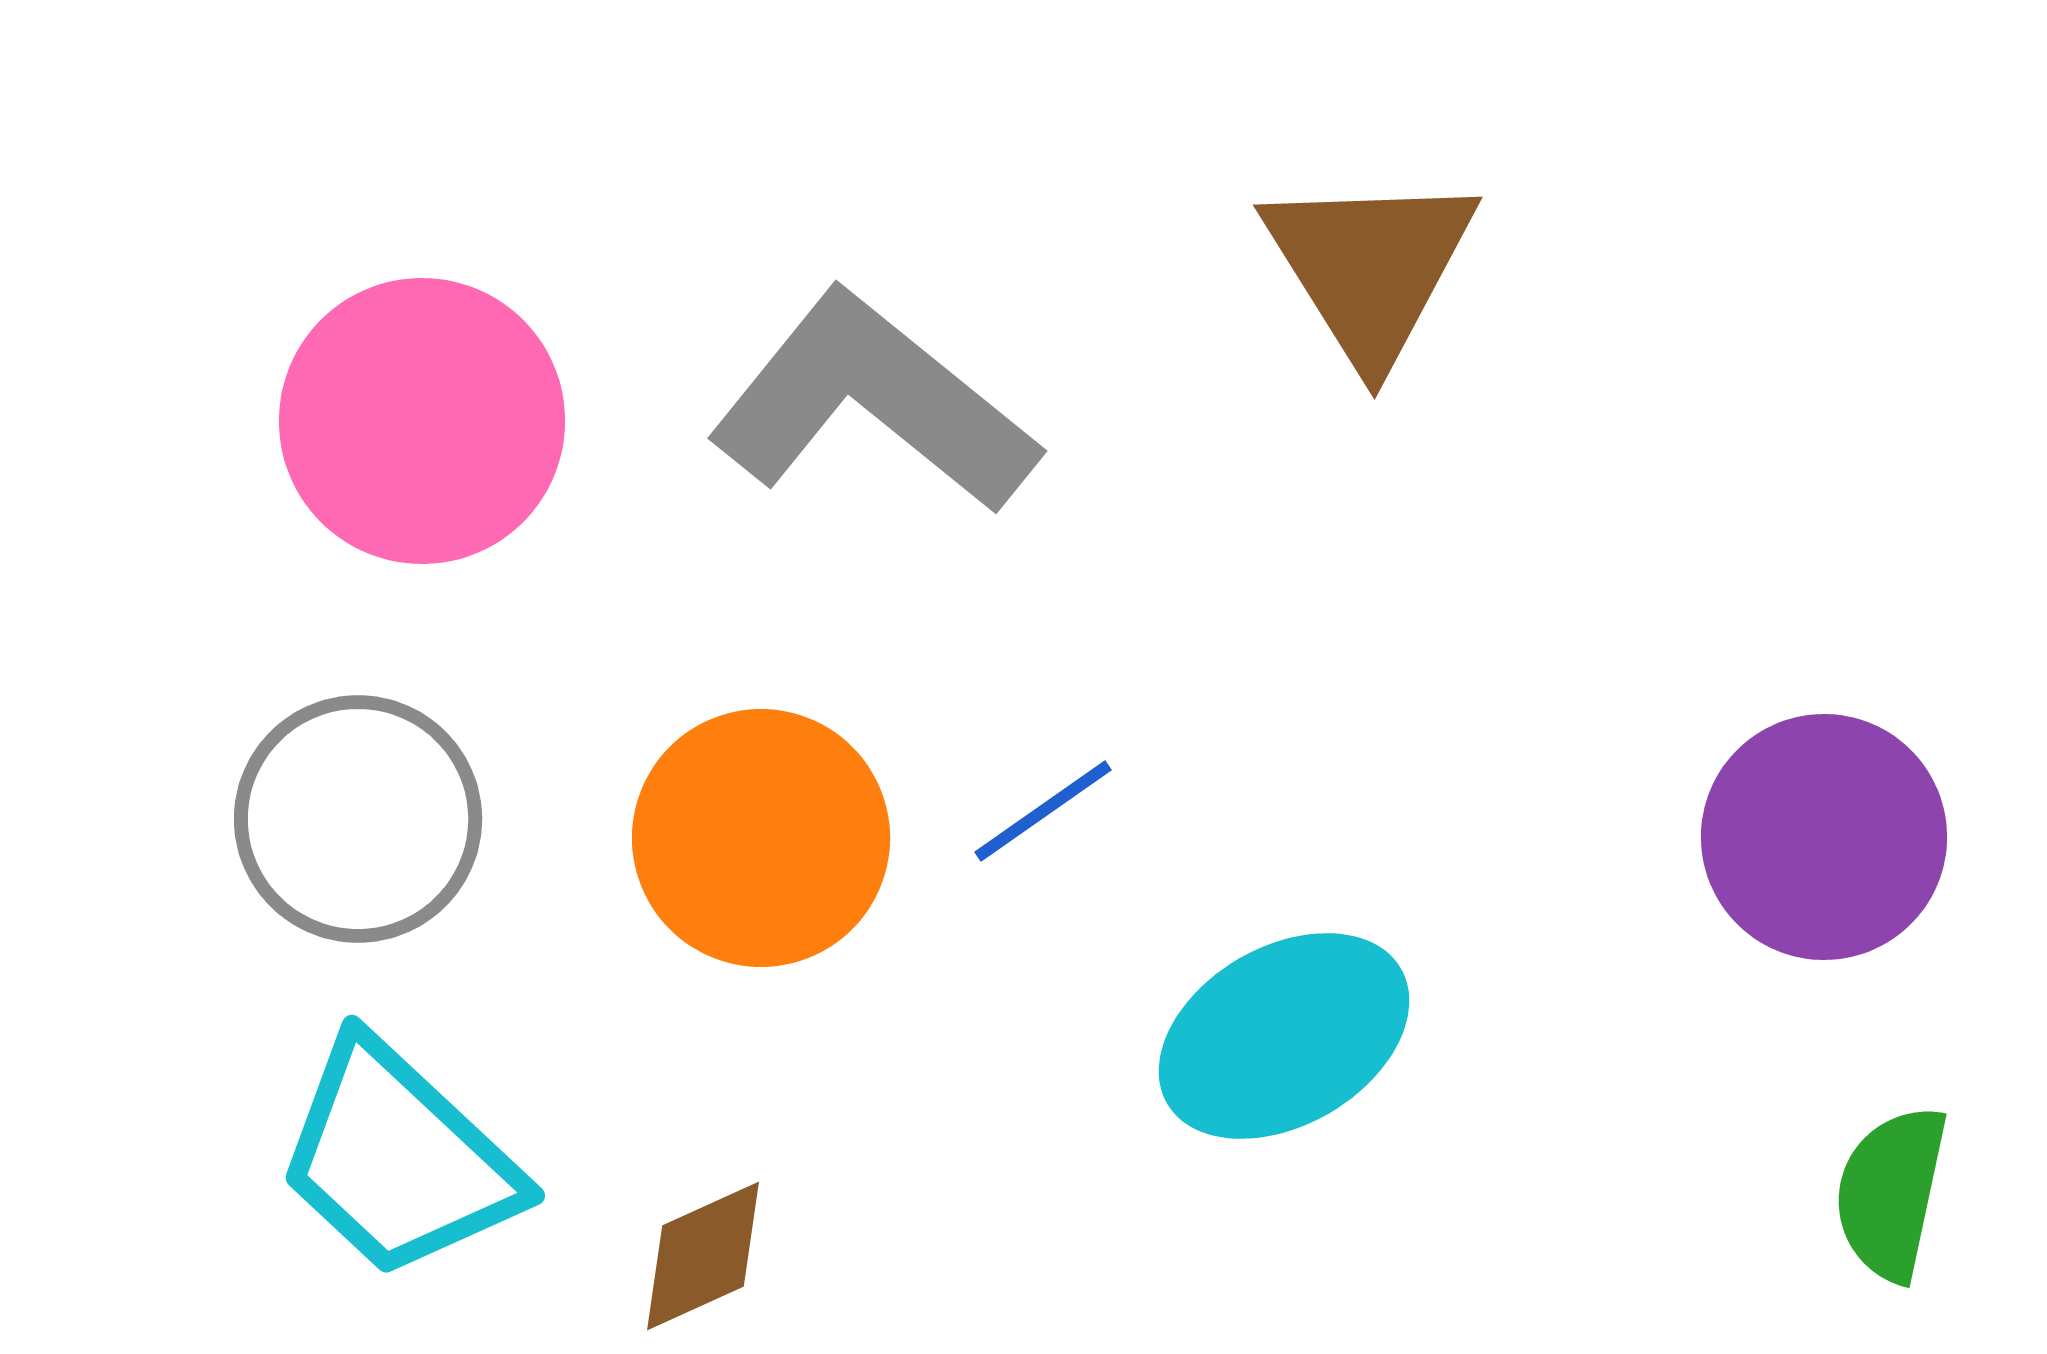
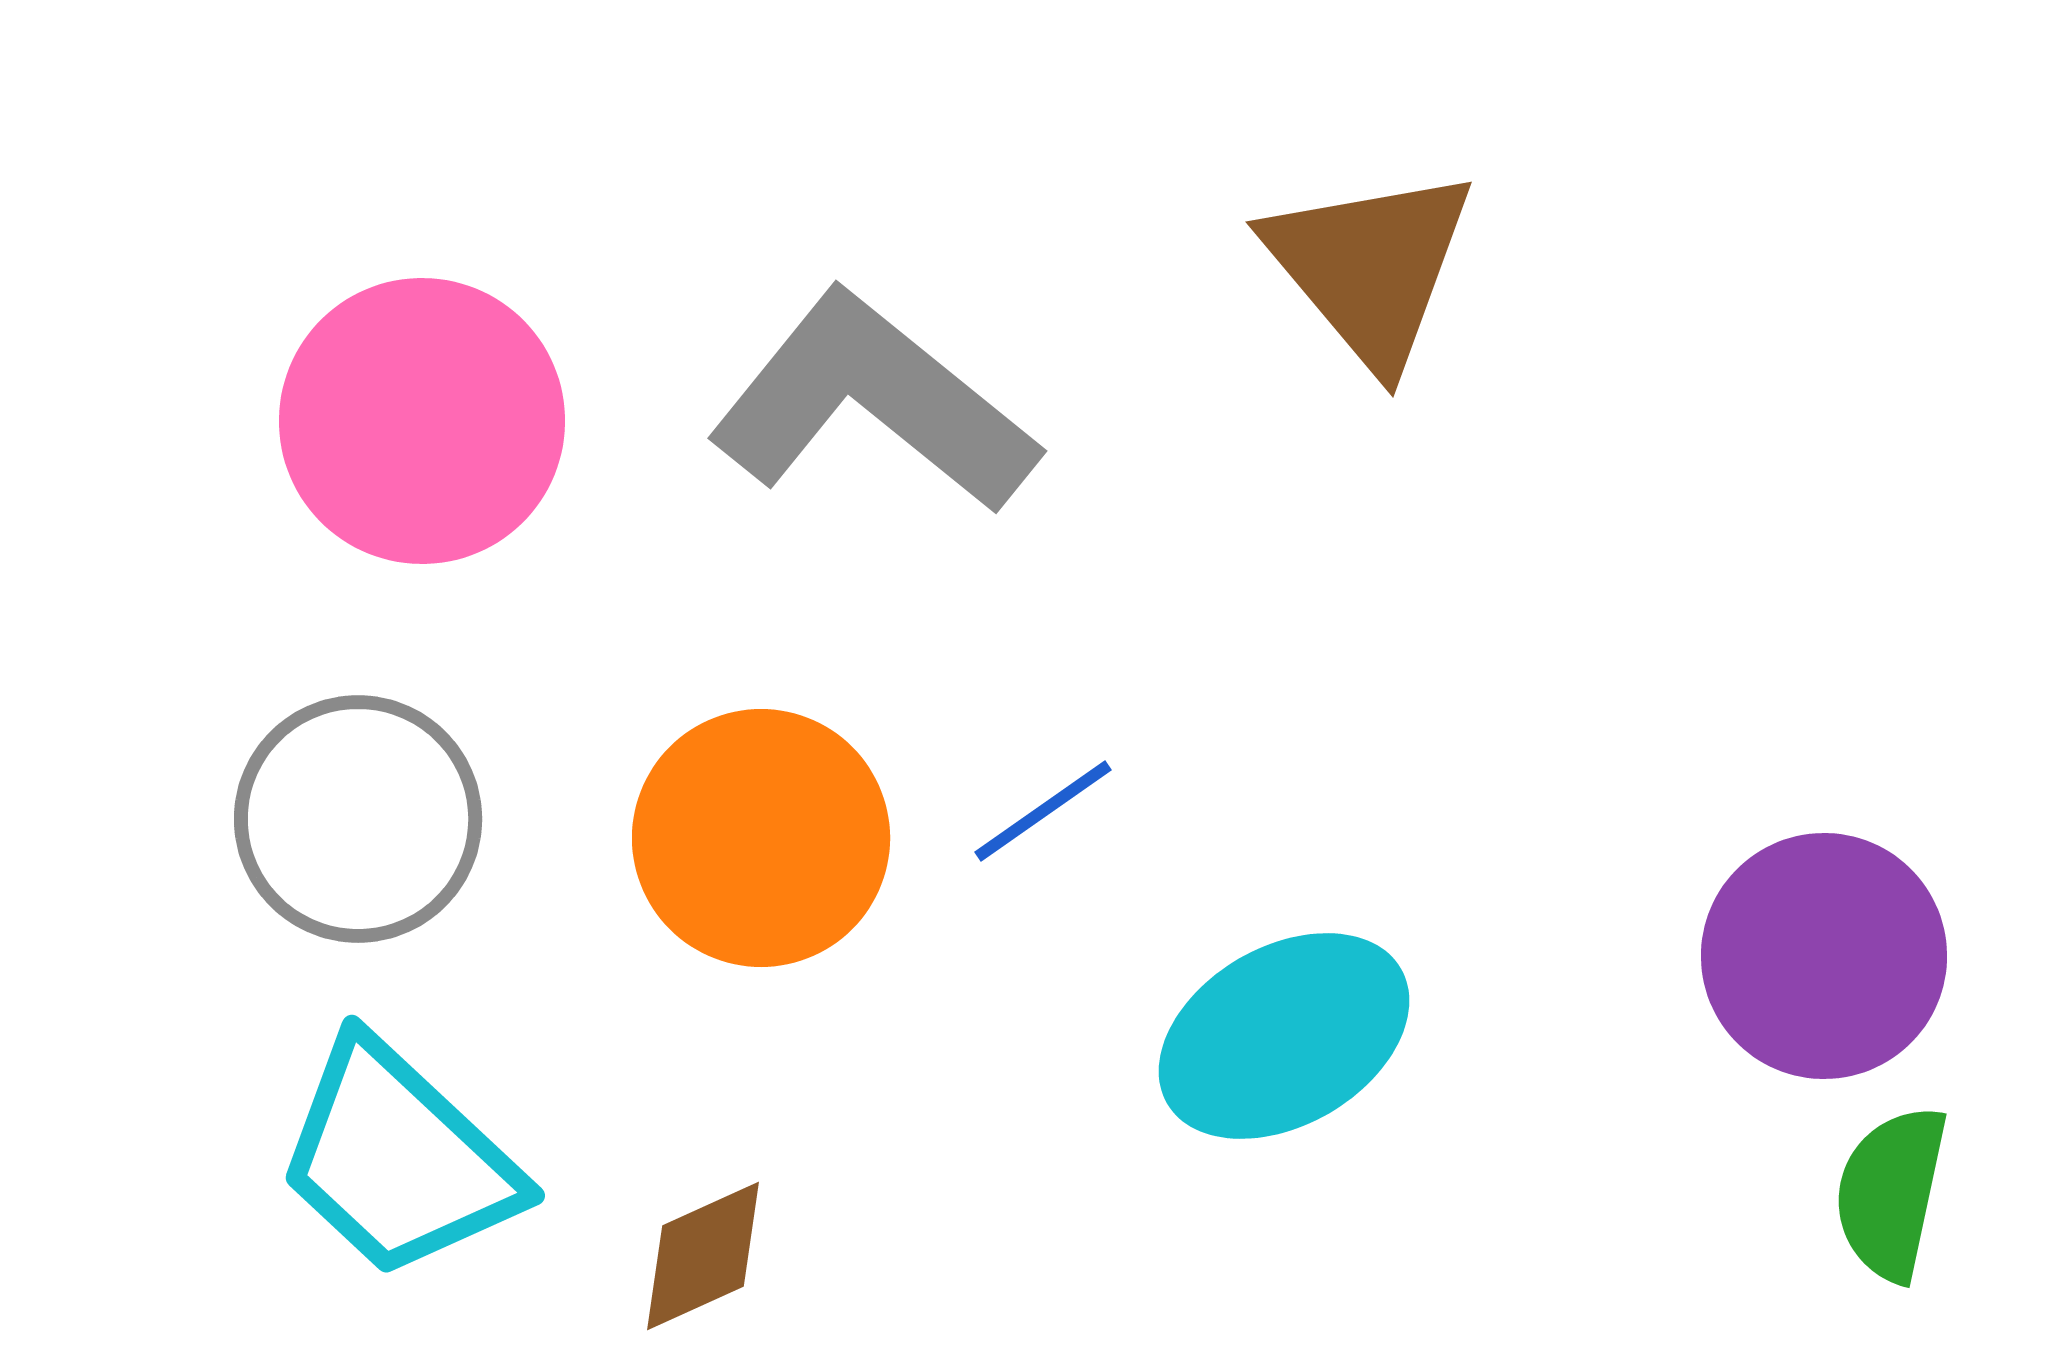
brown triangle: rotated 8 degrees counterclockwise
purple circle: moved 119 px down
